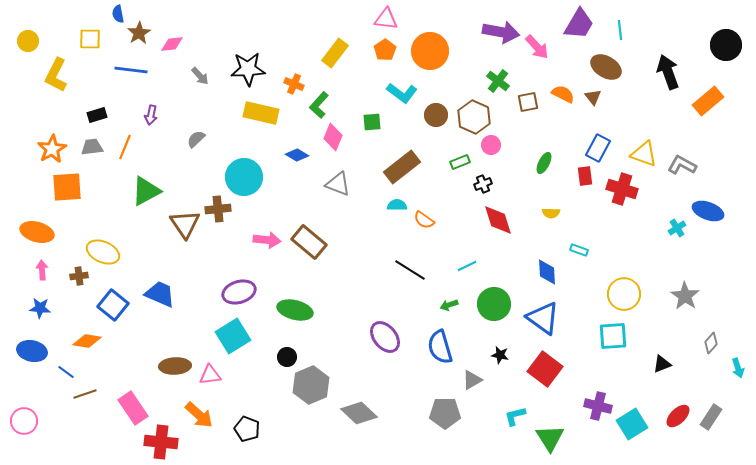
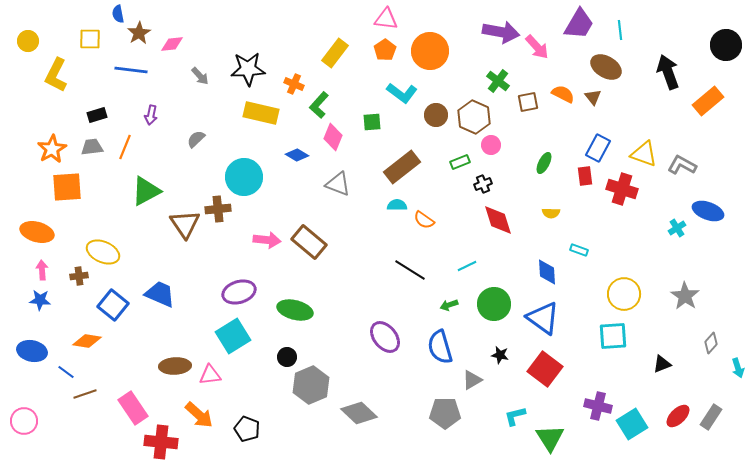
blue star at (40, 308): moved 8 px up
